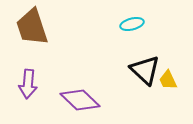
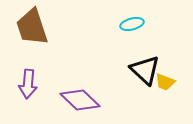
yellow trapezoid: moved 3 px left, 2 px down; rotated 45 degrees counterclockwise
